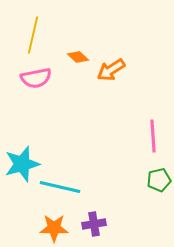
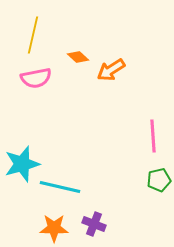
purple cross: rotated 30 degrees clockwise
